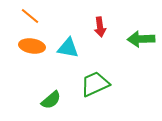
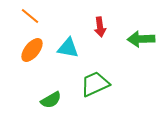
orange ellipse: moved 4 px down; rotated 60 degrees counterclockwise
green semicircle: rotated 10 degrees clockwise
